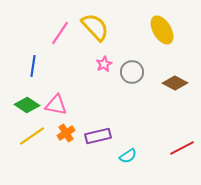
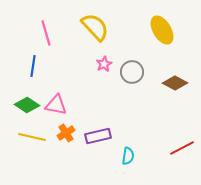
pink line: moved 14 px left; rotated 50 degrees counterclockwise
yellow line: moved 1 px down; rotated 48 degrees clockwise
cyan semicircle: rotated 48 degrees counterclockwise
